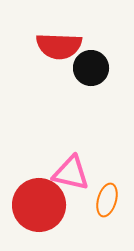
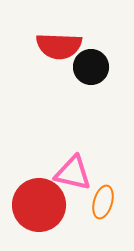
black circle: moved 1 px up
pink triangle: moved 2 px right
orange ellipse: moved 4 px left, 2 px down
